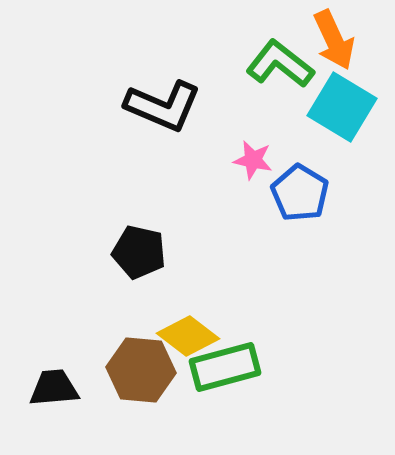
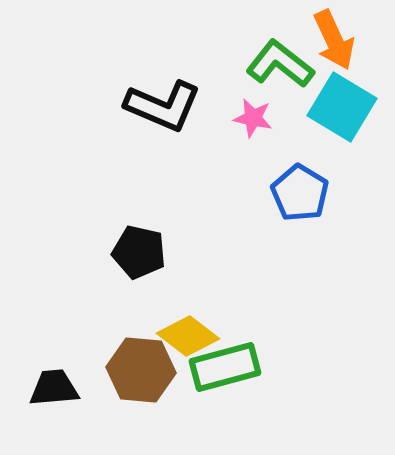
pink star: moved 42 px up
